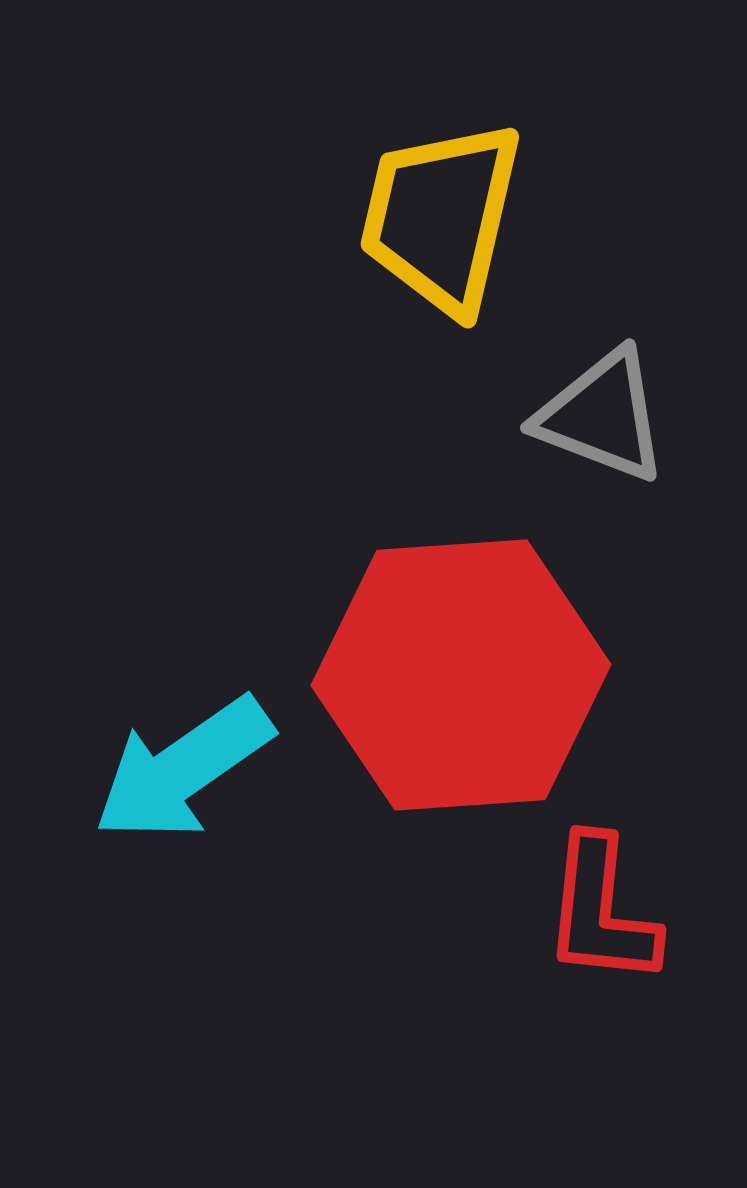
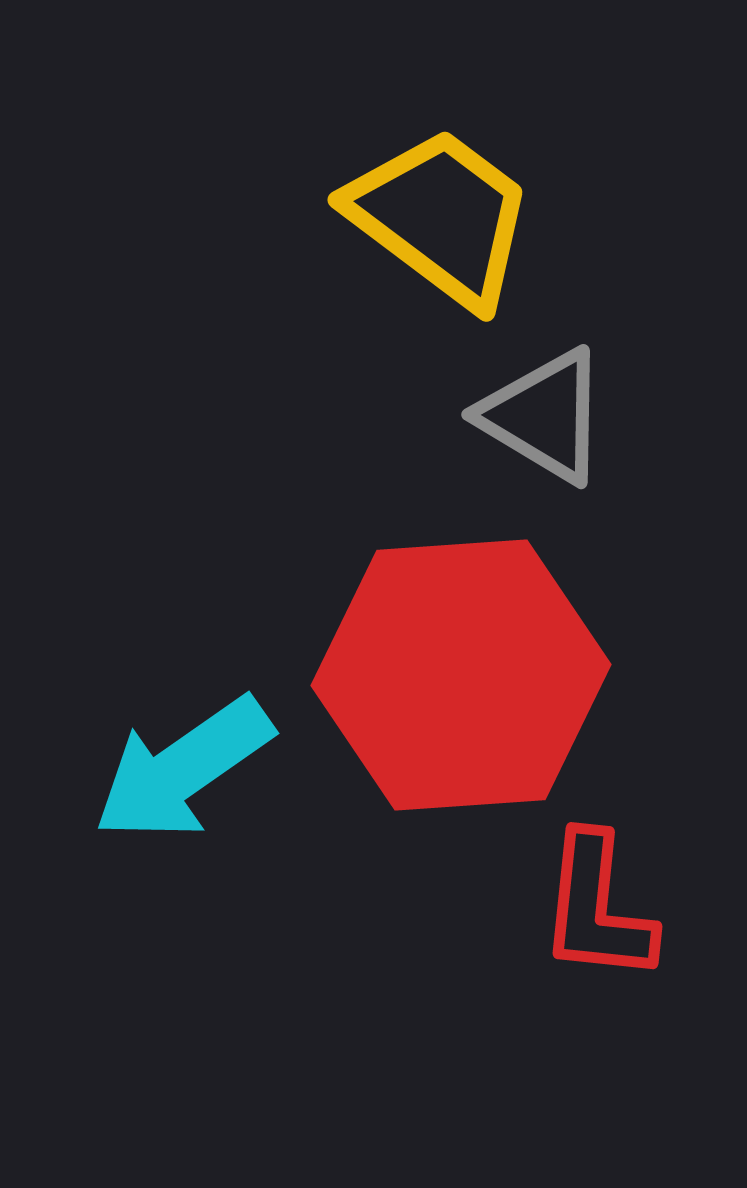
yellow trapezoid: rotated 114 degrees clockwise
gray triangle: moved 58 px left; rotated 10 degrees clockwise
red L-shape: moved 4 px left, 3 px up
